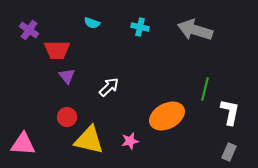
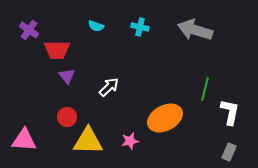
cyan semicircle: moved 4 px right, 3 px down
orange ellipse: moved 2 px left, 2 px down
yellow triangle: moved 1 px left, 1 px down; rotated 12 degrees counterclockwise
pink triangle: moved 1 px right, 4 px up
